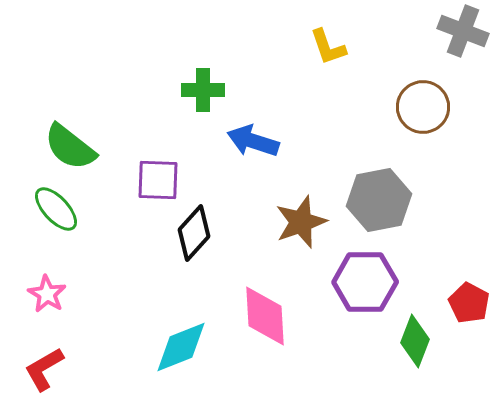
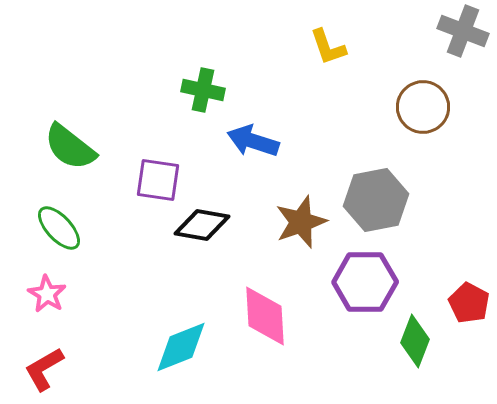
green cross: rotated 12 degrees clockwise
purple square: rotated 6 degrees clockwise
gray hexagon: moved 3 px left
green ellipse: moved 3 px right, 19 px down
black diamond: moved 8 px right, 8 px up; rotated 58 degrees clockwise
